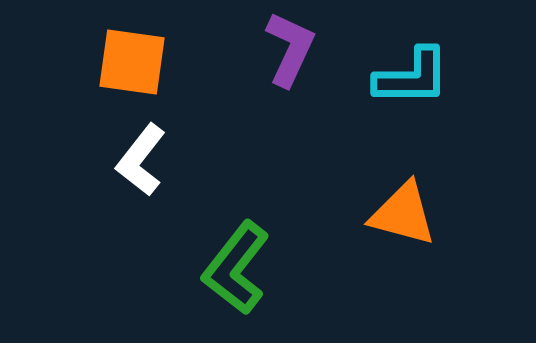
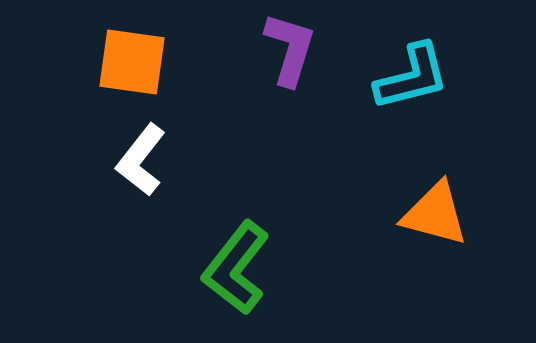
purple L-shape: rotated 8 degrees counterclockwise
cyan L-shape: rotated 14 degrees counterclockwise
orange triangle: moved 32 px right
